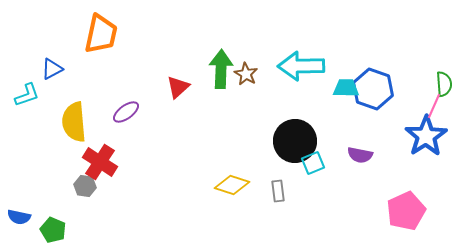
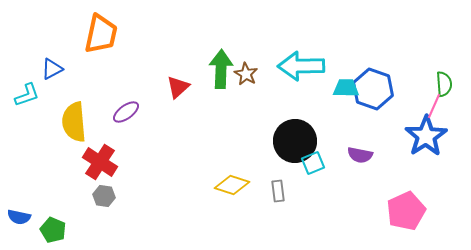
gray hexagon: moved 19 px right, 10 px down
